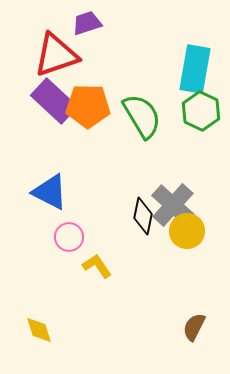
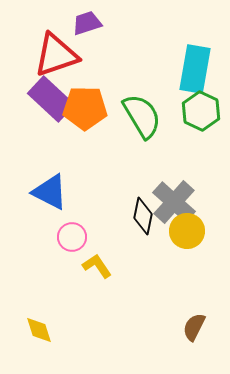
purple rectangle: moved 3 px left, 2 px up
orange pentagon: moved 3 px left, 2 px down
gray cross: moved 1 px right, 3 px up
pink circle: moved 3 px right
